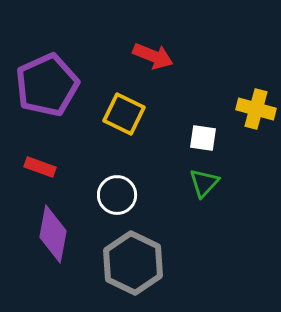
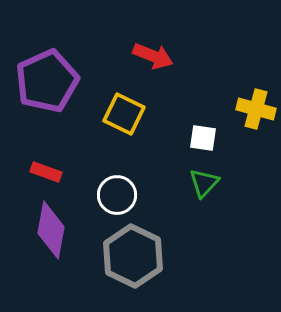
purple pentagon: moved 4 px up
red rectangle: moved 6 px right, 5 px down
purple diamond: moved 2 px left, 4 px up
gray hexagon: moved 7 px up
